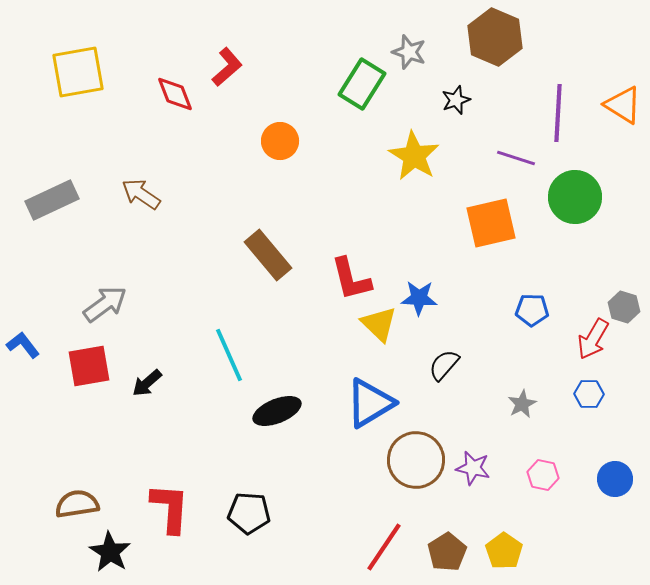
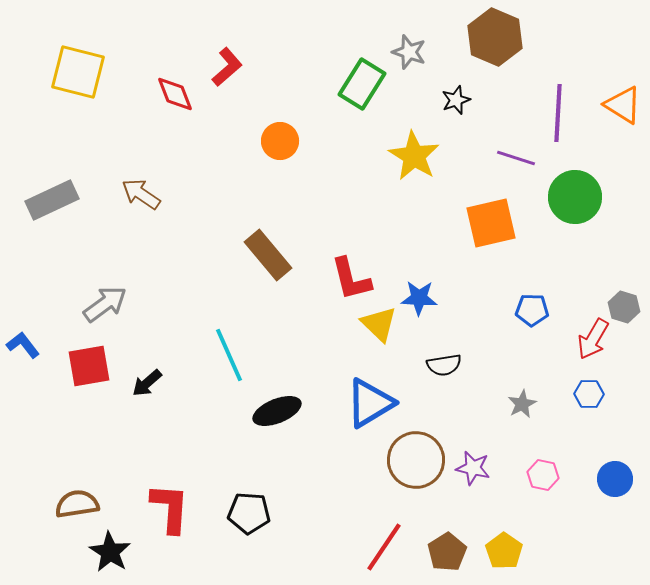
yellow square at (78, 72): rotated 24 degrees clockwise
black semicircle at (444, 365): rotated 140 degrees counterclockwise
